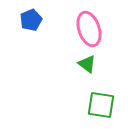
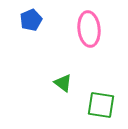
pink ellipse: rotated 12 degrees clockwise
green triangle: moved 24 px left, 19 px down
